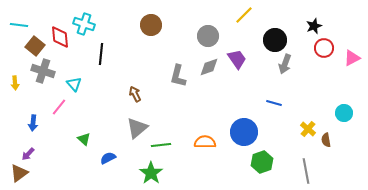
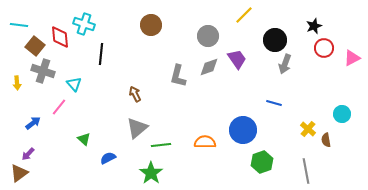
yellow arrow: moved 2 px right
cyan circle: moved 2 px left, 1 px down
blue arrow: rotated 133 degrees counterclockwise
blue circle: moved 1 px left, 2 px up
